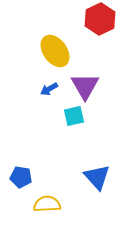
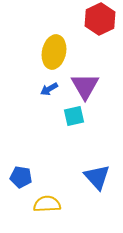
yellow ellipse: moved 1 px left, 1 px down; rotated 48 degrees clockwise
